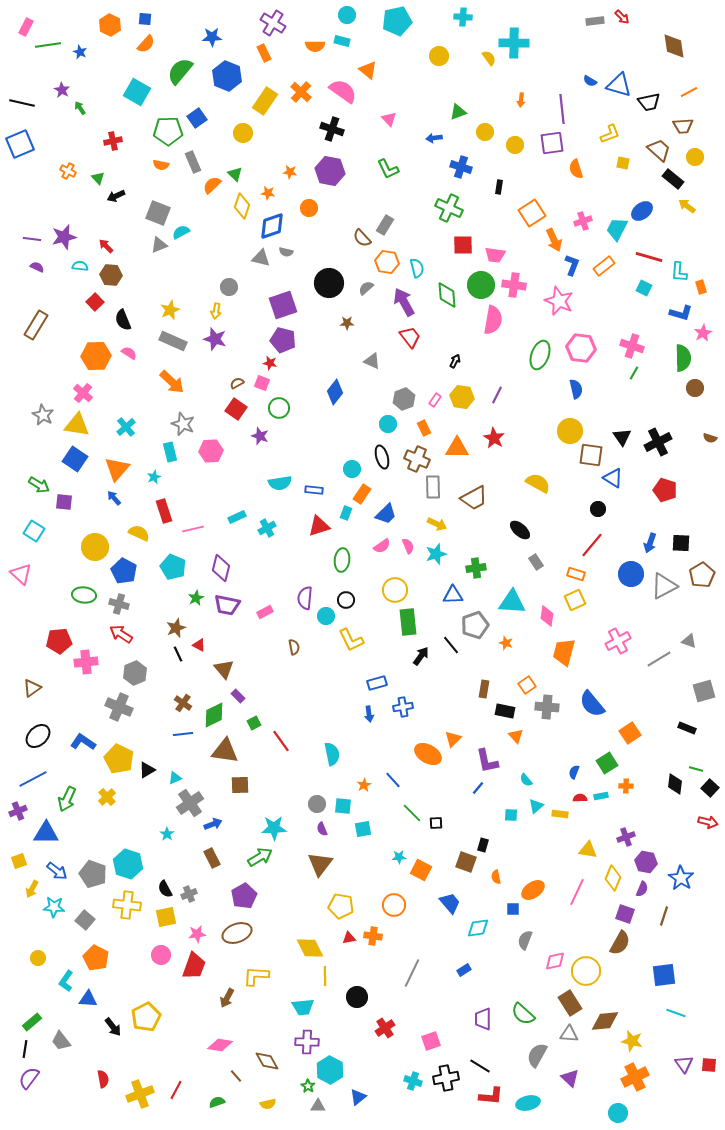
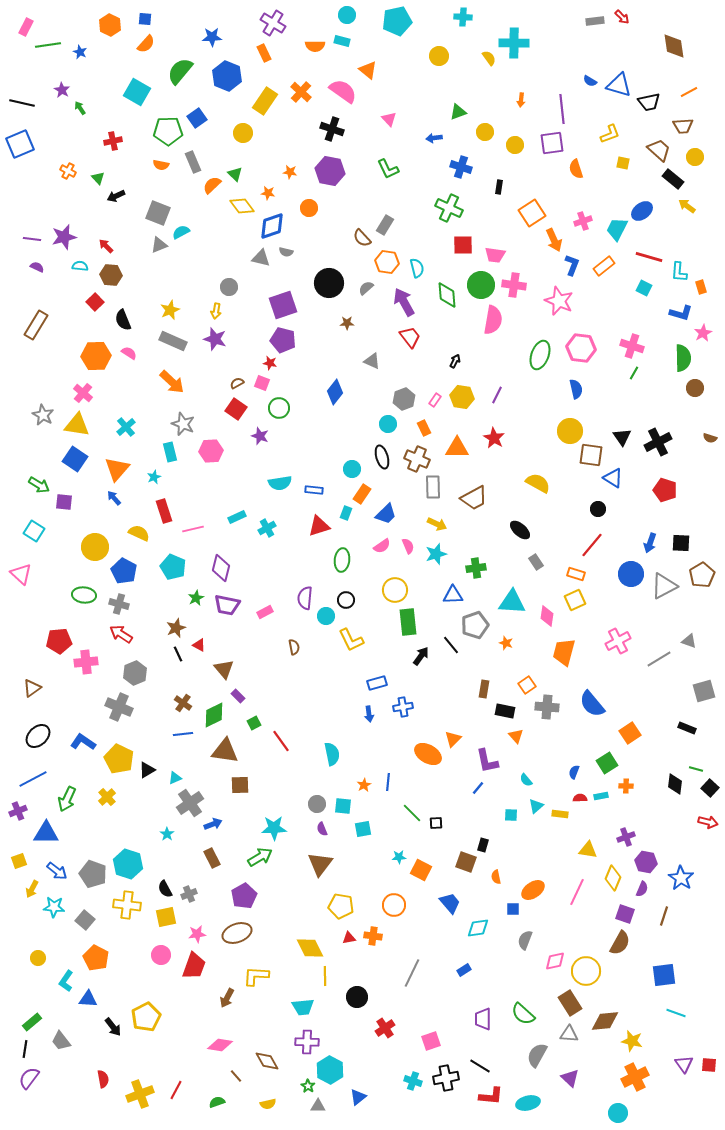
yellow diamond at (242, 206): rotated 55 degrees counterclockwise
blue line at (393, 780): moved 5 px left, 2 px down; rotated 48 degrees clockwise
